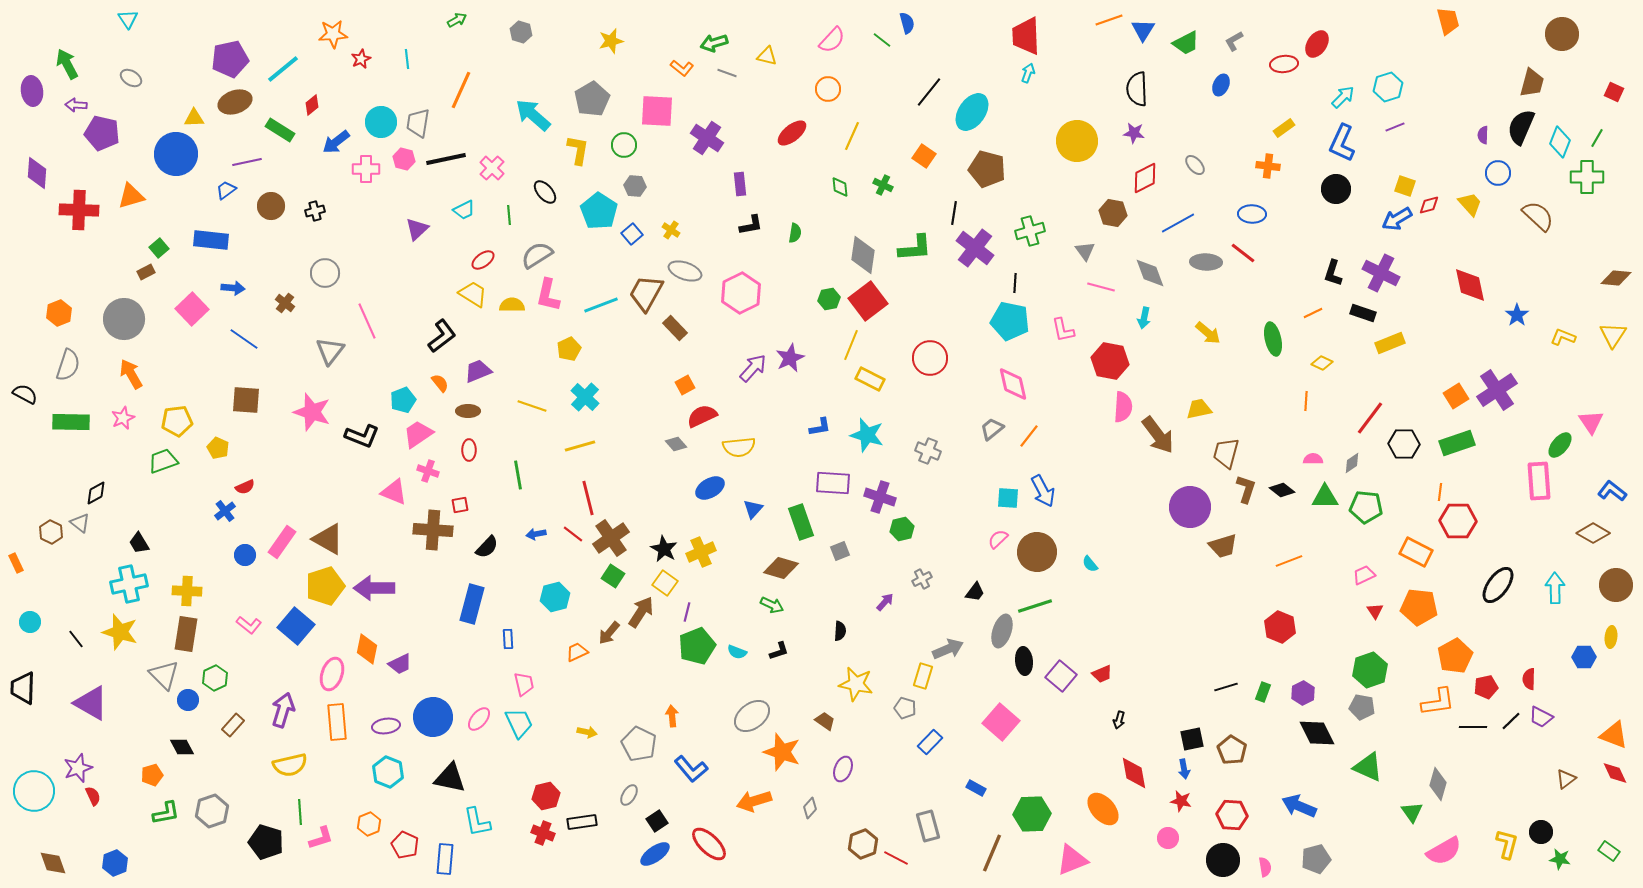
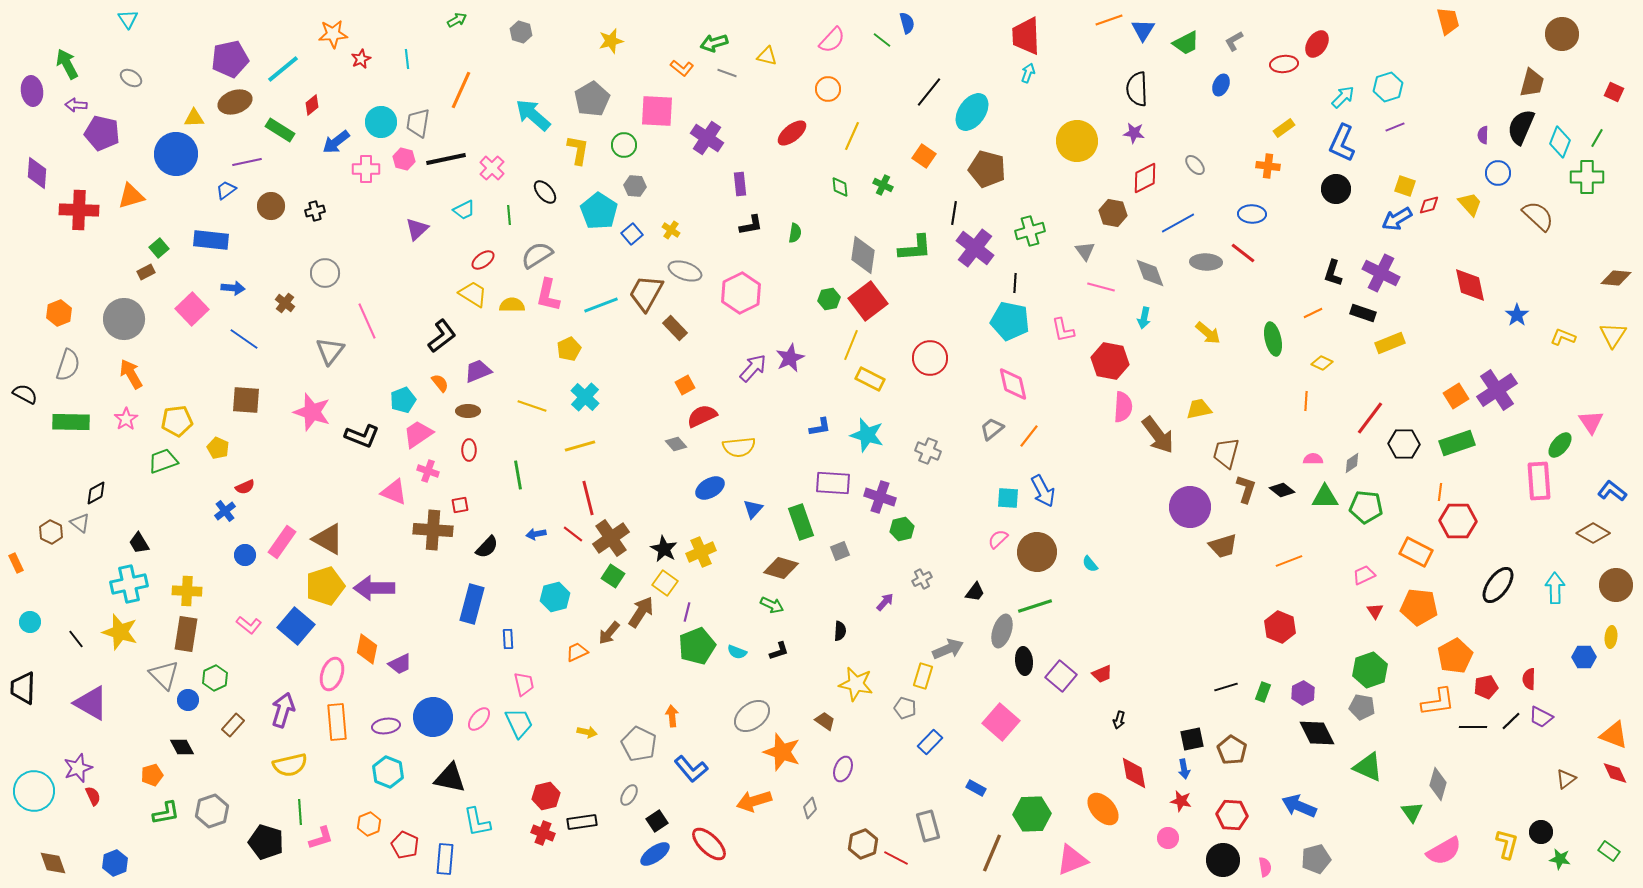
pink star at (123, 418): moved 3 px right, 1 px down; rotated 10 degrees counterclockwise
